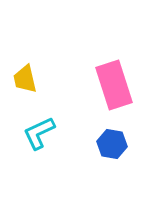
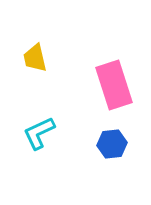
yellow trapezoid: moved 10 px right, 21 px up
blue hexagon: rotated 16 degrees counterclockwise
